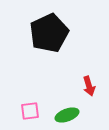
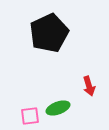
pink square: moved 5 px down
green ellipse: moved 9 px left, 7 px up
